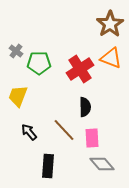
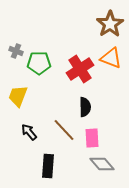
gray cross: rotated 16 degrees counterclockwise
